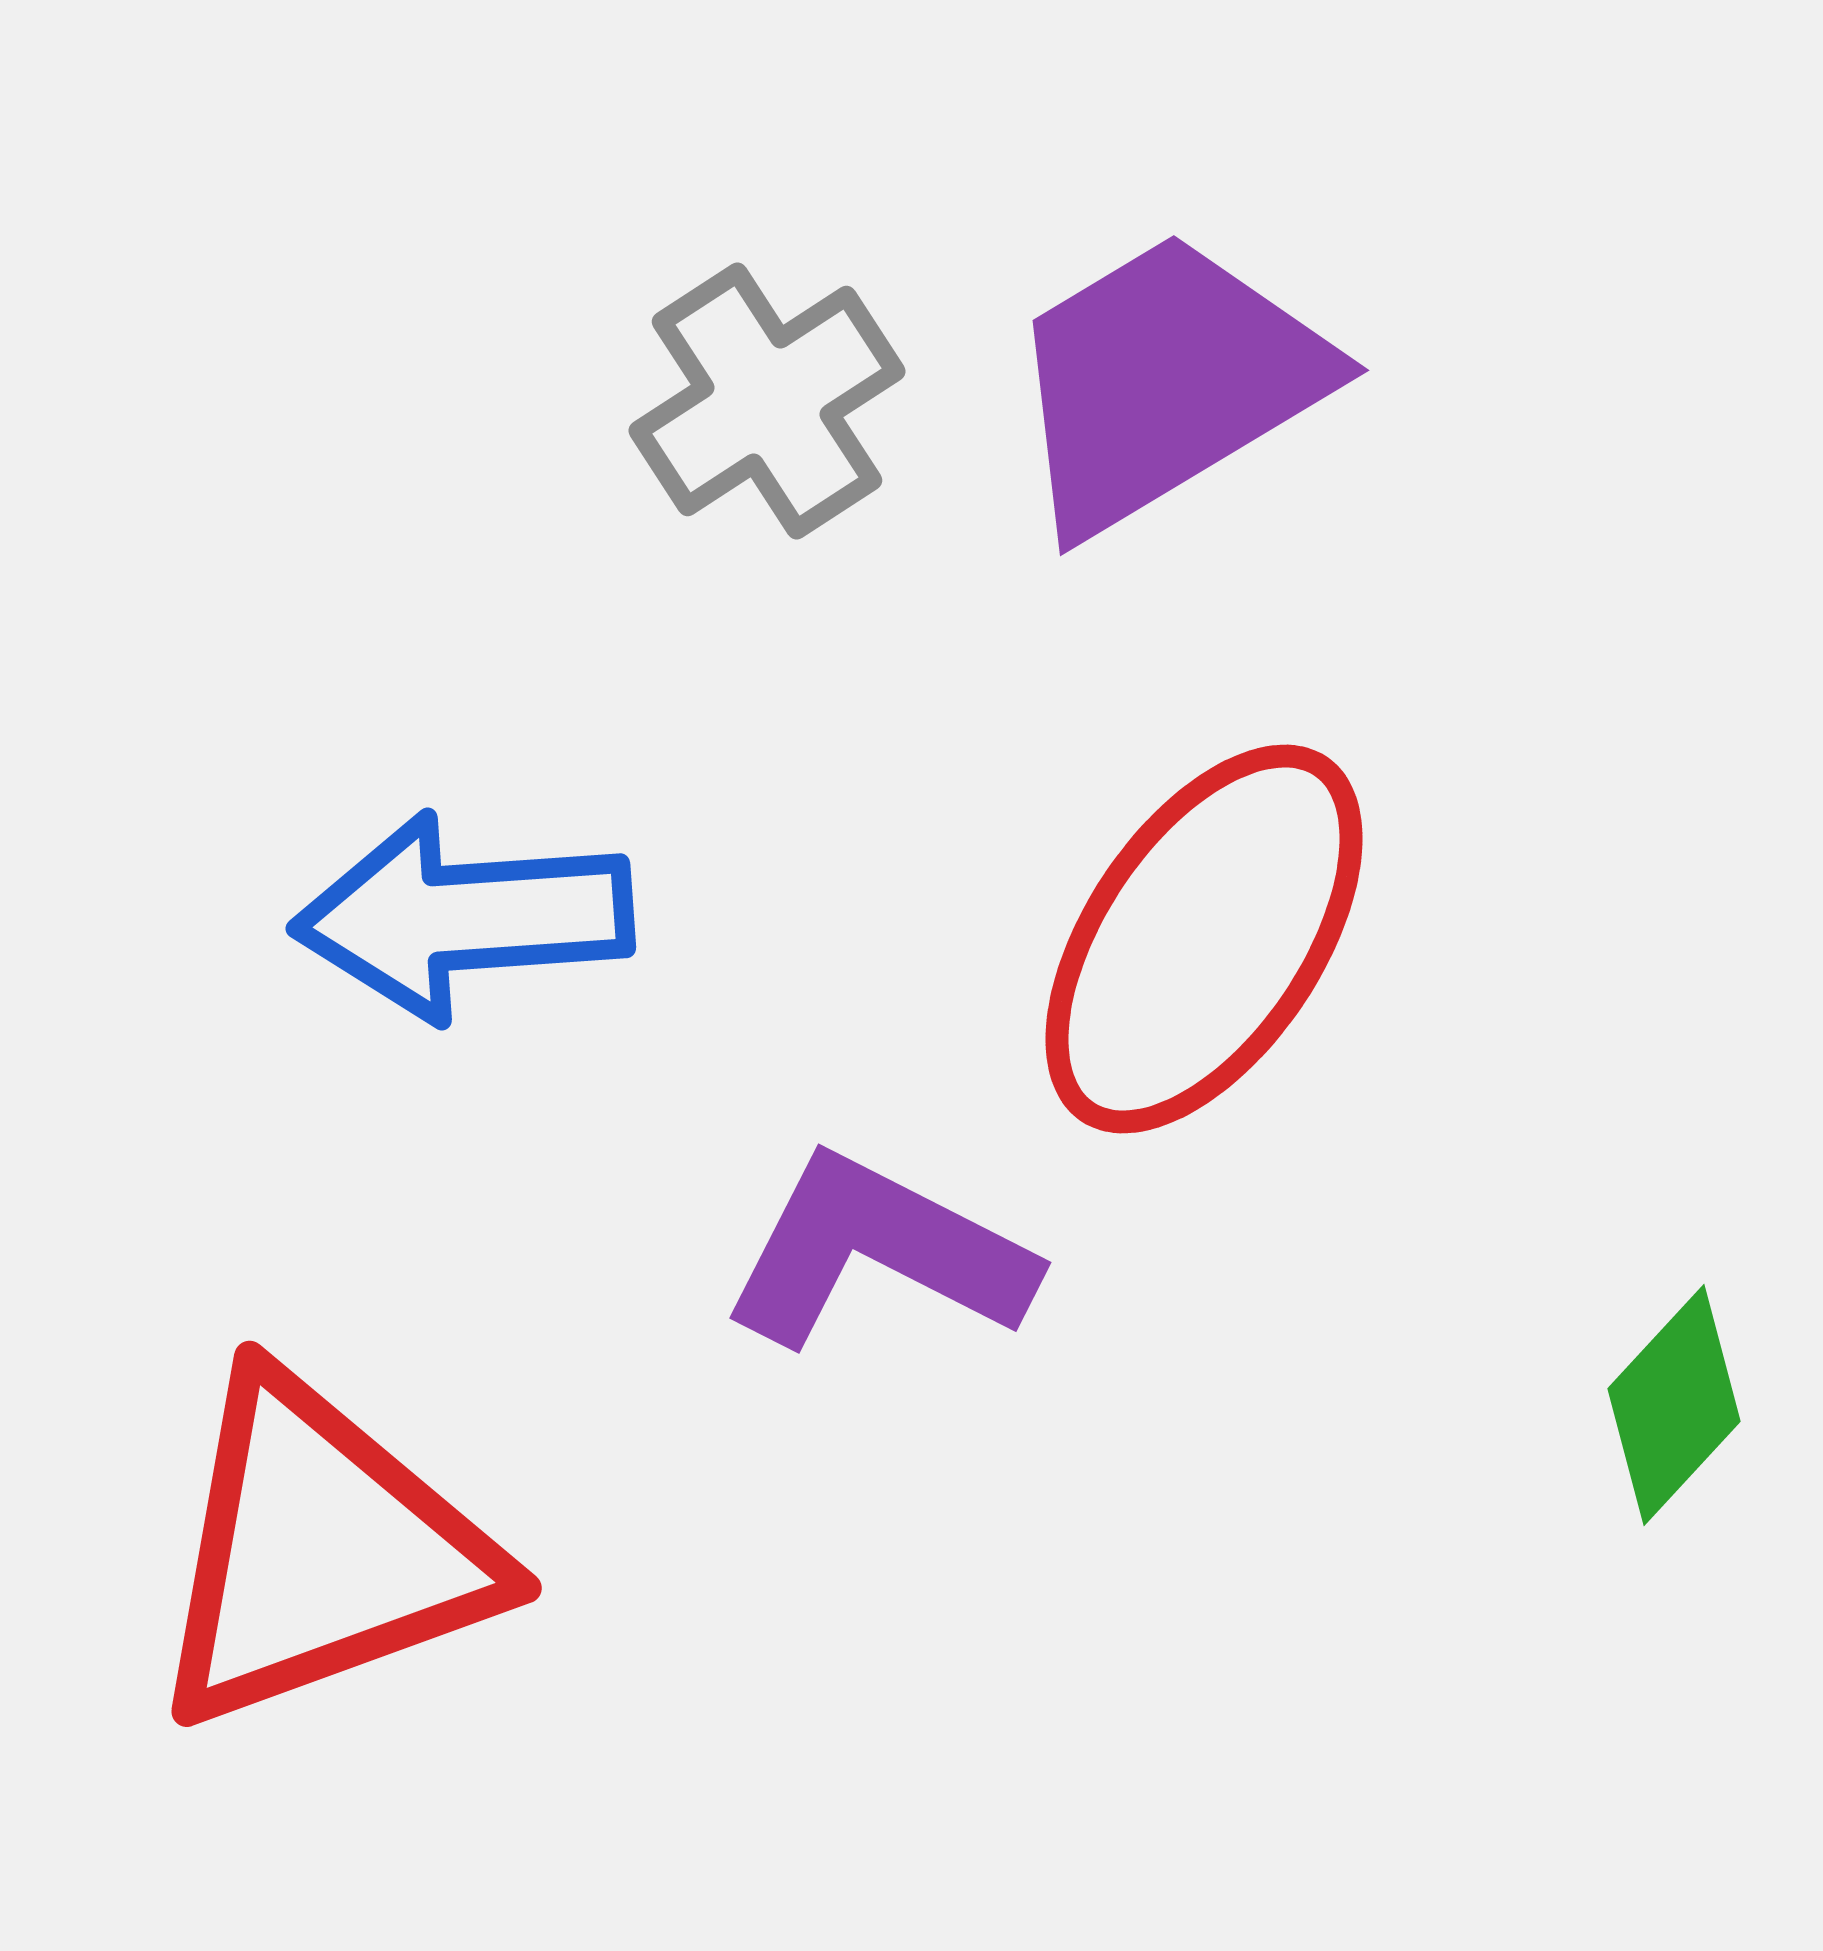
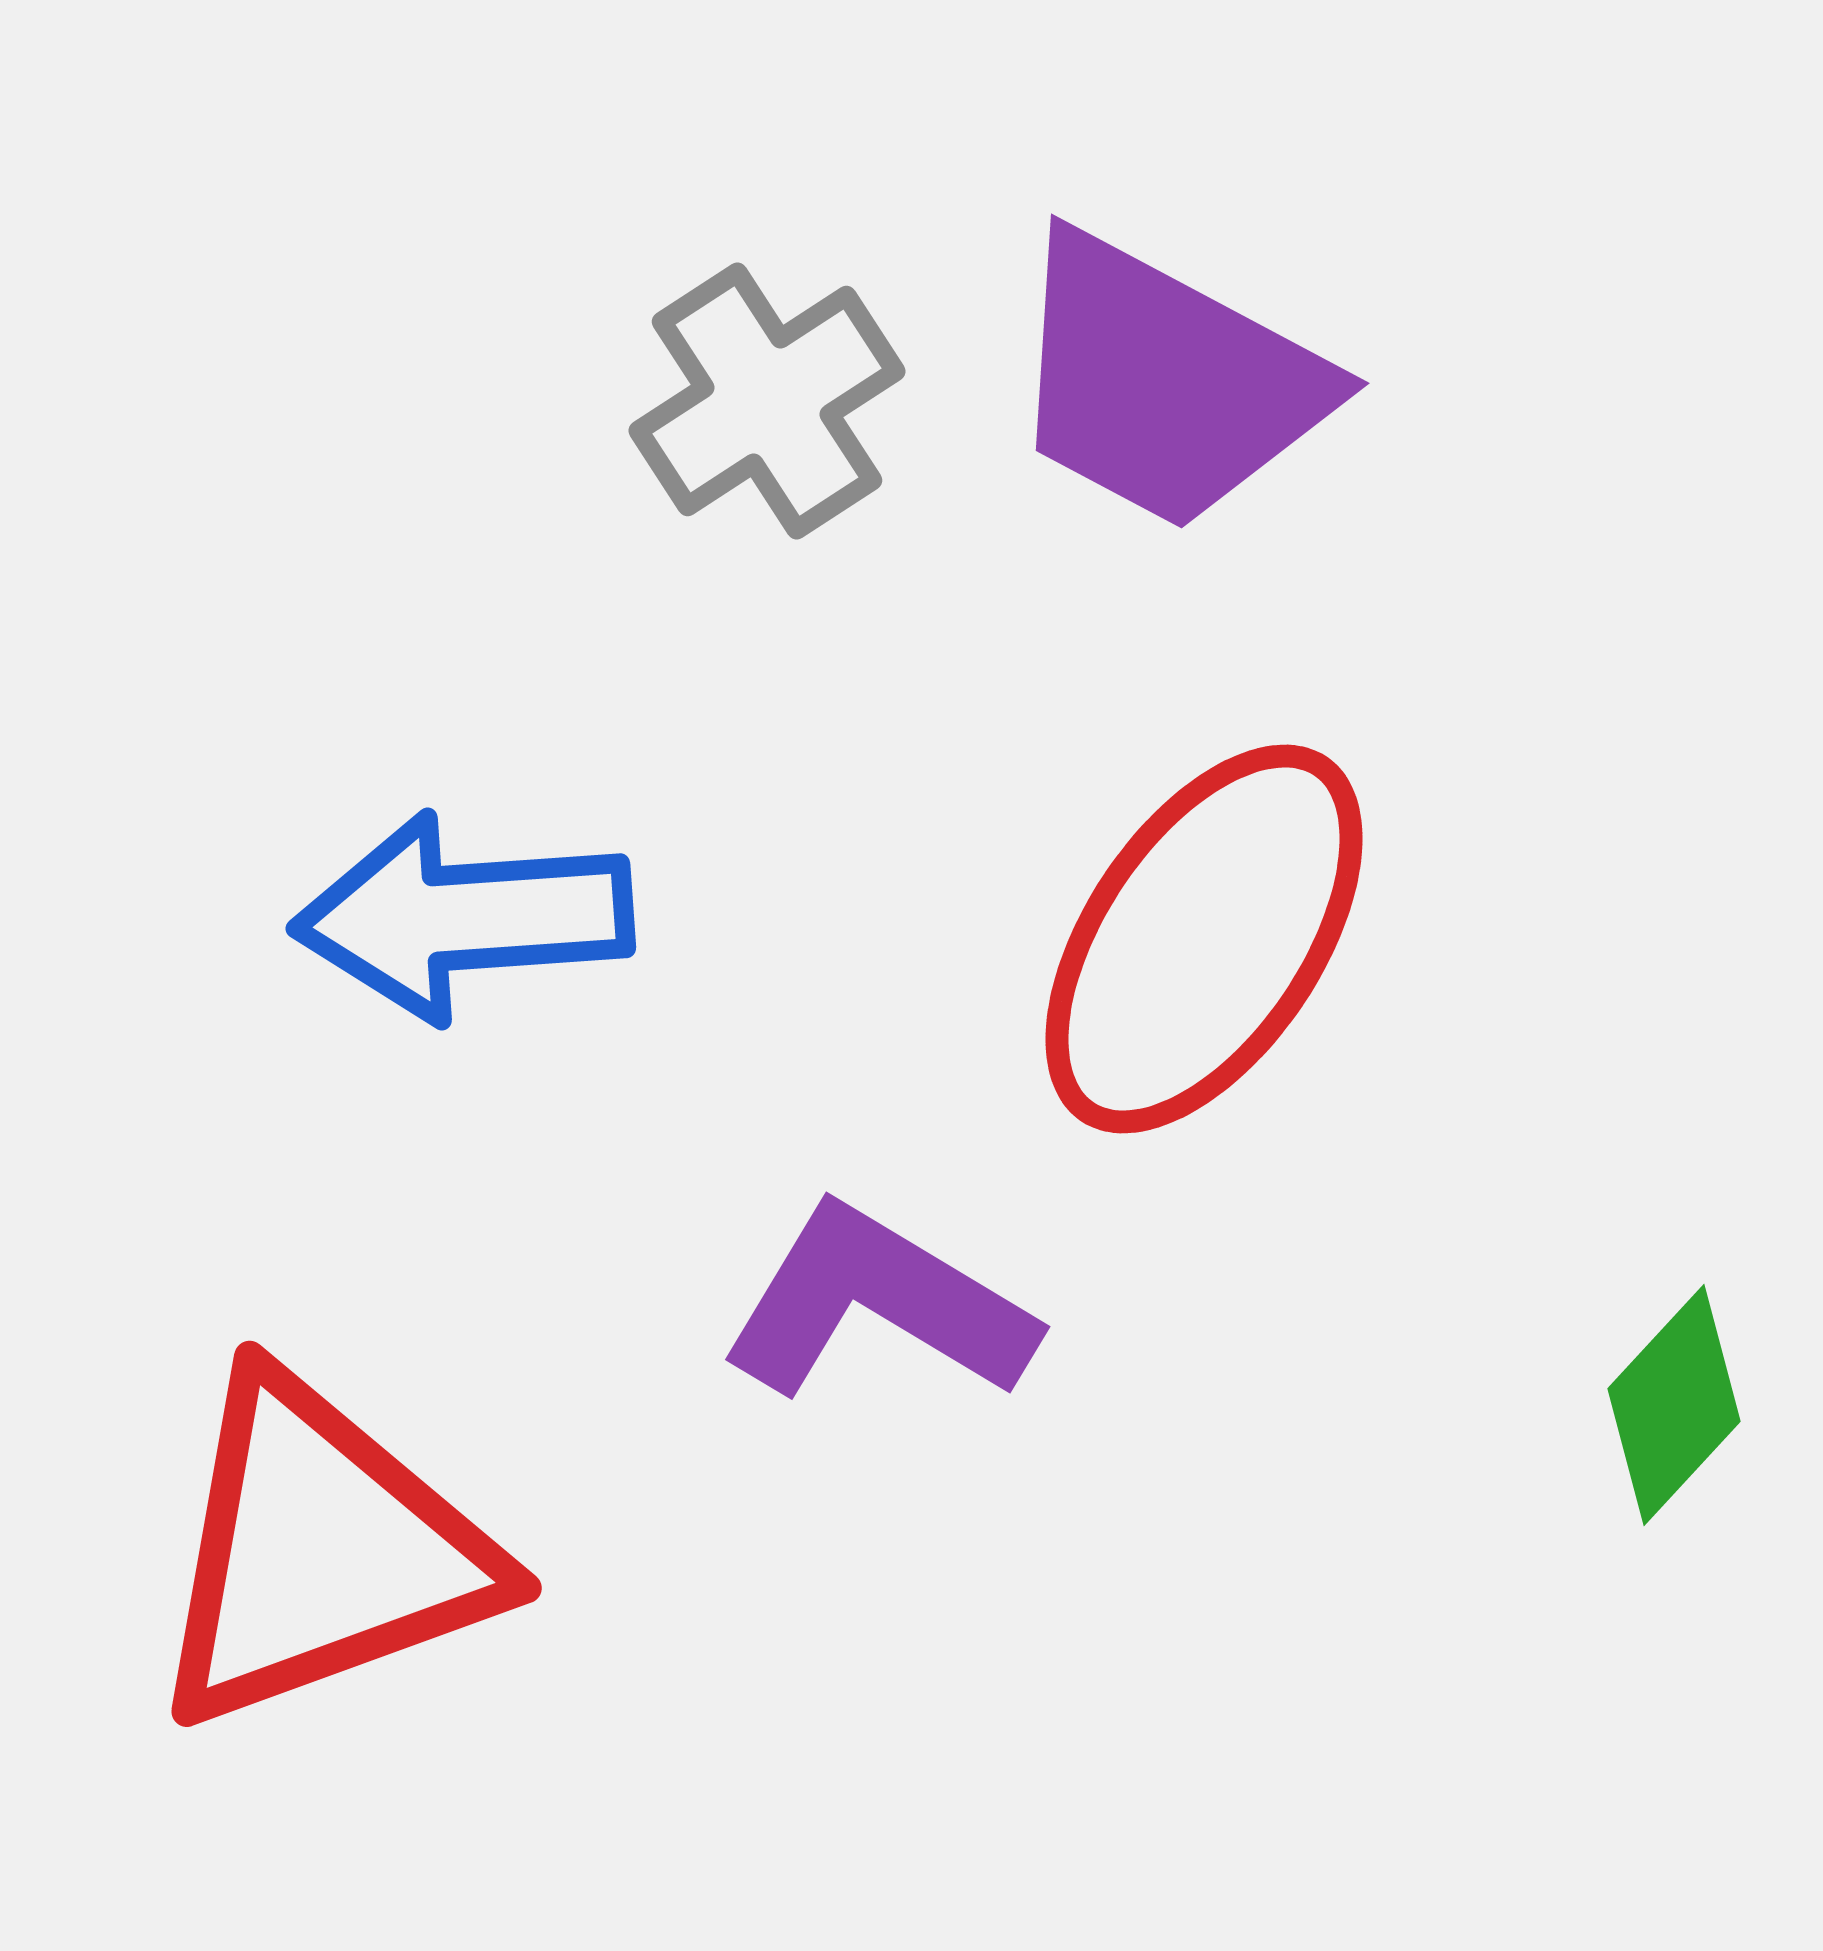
purple trapezoid: rotated 121 degrees counterclockwise
purple L-shape: moved 52 px down; rotated 4 degrees clockwise
